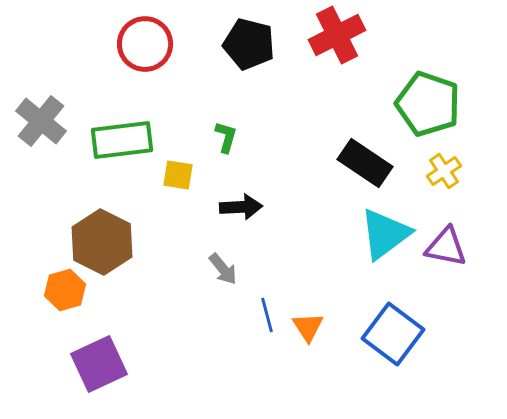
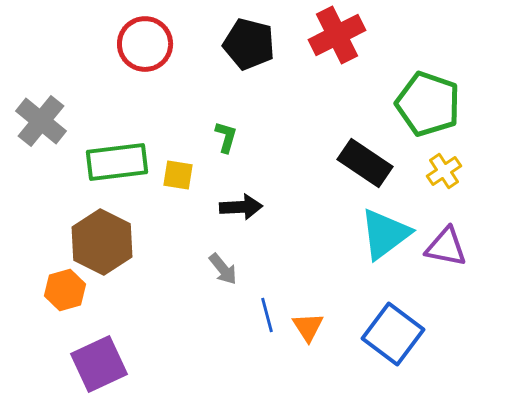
green rectangle: moved 5 px left, 22 px down
